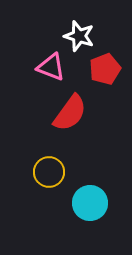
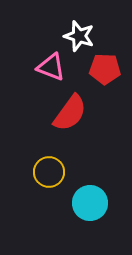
red pentagon: rotated 24 degrees clockwise
